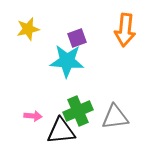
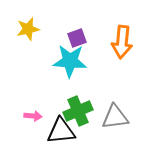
orange arrow: moved 3 px left, 12 px down
cyan star: moved 3 px right
